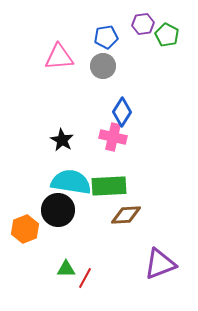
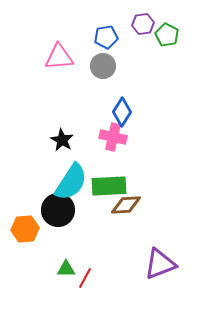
cyan semicircle: rotated 114 degrees clockwise
brown diamond: moved 10 px up
orange hexagon: rotated 16 degrees clockwise
